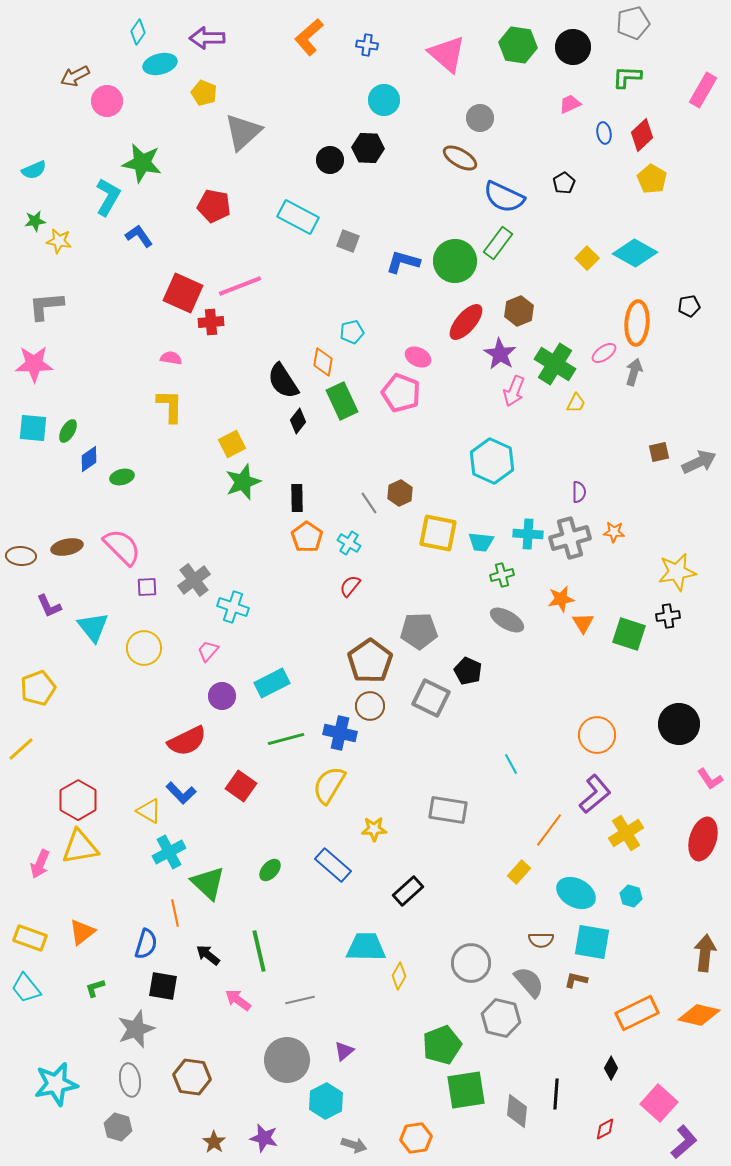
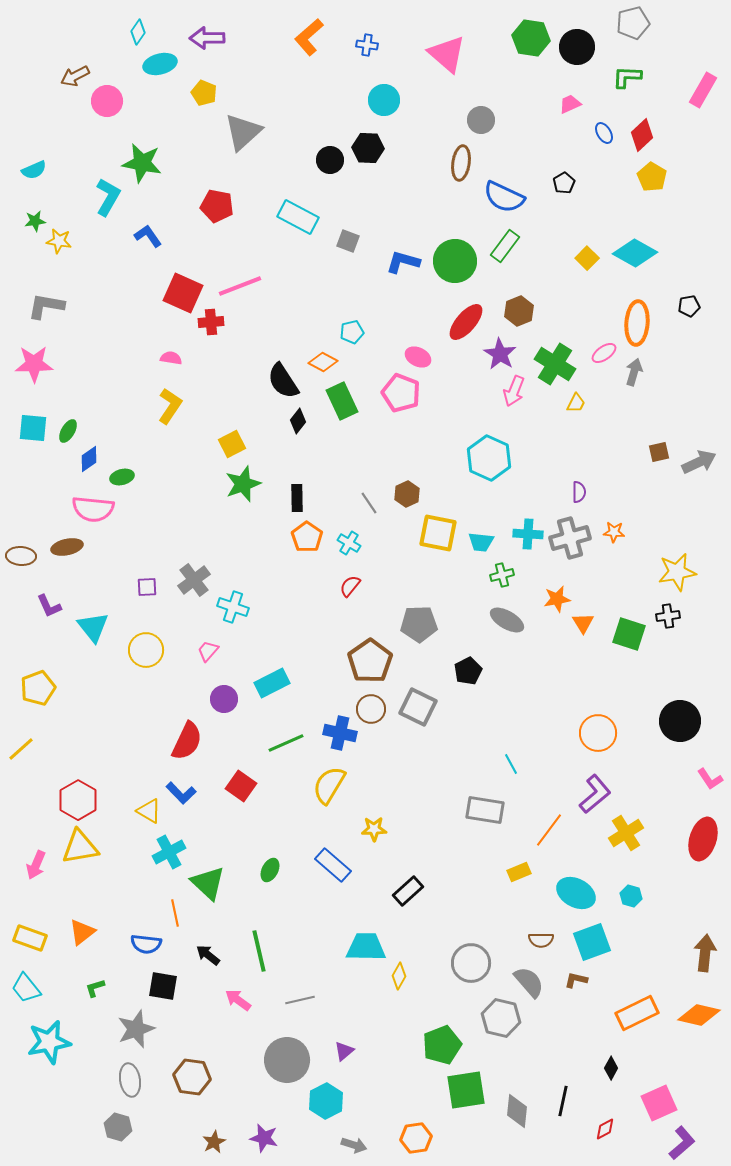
green hexagon at (518, 45): moved 13 px right, 7 px up
black circle at (573, 47): moved 4 px right
gray circle at (480, 118): moved 1 px right, 2 px down
blue ellipse at (604, 133): rotated 20 degrees counterclockwise
brown ellipse at (460, 158): moved 1 px right, 5 px down; rotated 68 degrees clockwise
yellow pentagon at (652, 179): moved 2 px up
red pentagon at (214, 206): moved 3 px right
blue L-shape at (139, 236): moved 9 px right
green rectangle at (498, 243): moved 7 px right, 3 px down
gray L-shape at (46, 306): rotated 15 degrees clockwise
orange diamond at (323, 362): rotated 72 degrees counterclockwise
yellow L-shape at (170, 406): rotated 33 degrees clockwise
cyan hexagon at (492, 461): moved 3 px left, 3 px up
green star at (243, 482): moved 2 px down
brown hexagon at (400, 493): moved 7 px right, 1 px down
pink semicircle at (122, 547): moved 29 px left, 38 px up; rotated 141 degrees clockwise
orange star at (561, 599): moved 4 px left
gray pentagon at (419, 631): moved 7 px up
yellow circle at (144, 648): moved 2 px right, 2 px down
black pentagon at (468, 671): rotated 20 degrees clockwise
purple circle at (222, 696): moved 2 px right, 3 px down
gray square at (431, 698): moved 13 px left, 9 px down
brown circle at (370, 706): moved 1 px right, 3 px down
black circle at (679, 724): moved 1 px right, 3 px up
orange circle at (597, 735): moved 1 px right, 2 px up
green line at (286, 739): moved 4 px down; rotated 9 degrees counterclockwise
red semicircle at (187, 741): rotated 39 degrees counterclockwise
gray rectangle at (448, 810): moved 37 px right
pink arrow at (40, 864): moved 4 px left, 1 px down
green ellipse at (270, 870): rotated 15 degrees counterclockwise
yellow rectangle at (519, 872): rotated 25 degrees clockwise
cyan square at (592, 942): rotated 30 degrees counterclockwise
blue semicircle at (146, 944): rotated 80 degrees clockwise
cyan star at (56, 1084): moved 7 px left, 42 px up
black line at (556, 1094): moved 7 px right, 7 px down; rotated 8 degrees clockwise
pink square at (659, 1103): rotated 24 degrees clockwise
brown star at (214, 1142): rotated 10 degrees clockwise
purple L-shape at (684, 1142): moved 2 px left, 1 px down
